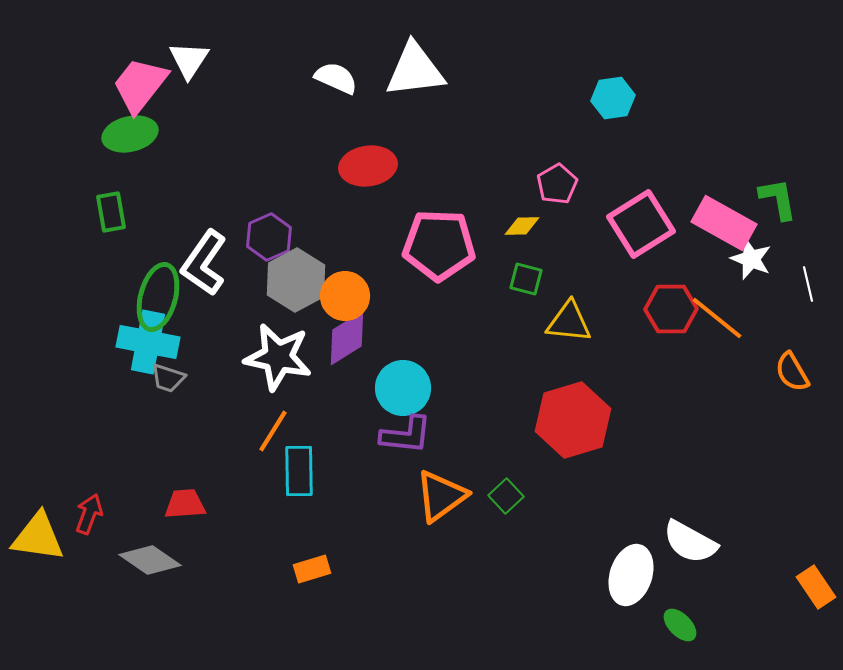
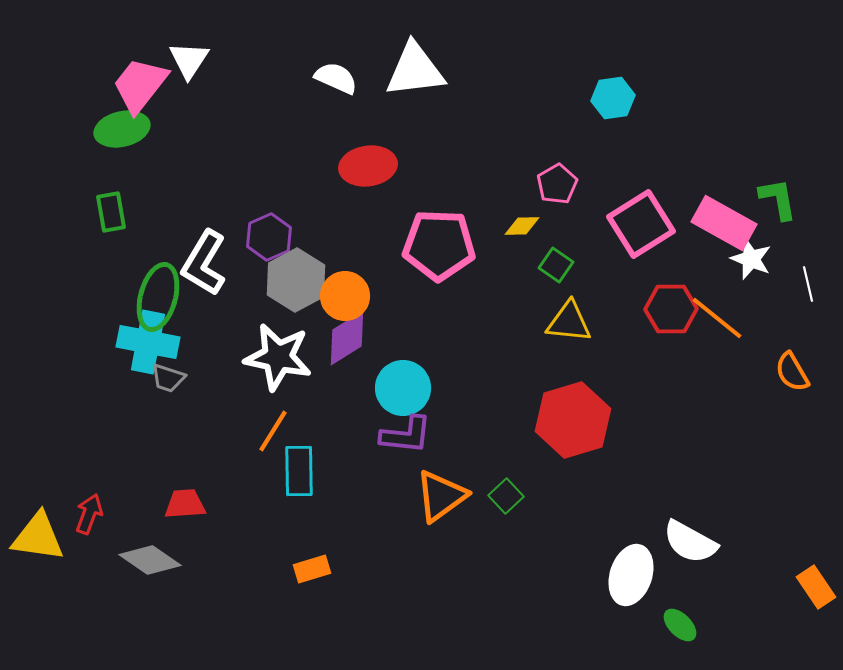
green ellipse at (130, 134): moved 8 px left, 5 px up
white L-shape at (204, 263): rotated 4 degrees counterclockwise
green square at (526, 279): moved 30 px right, 14 px up; rotated 20 degrees clockwise
